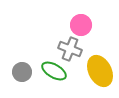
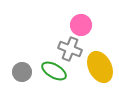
yellow ellipse: moved 4 px up
